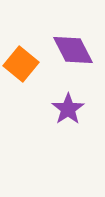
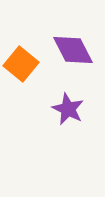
purple star: rotated 12 degrees counterclockwise
